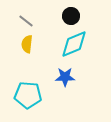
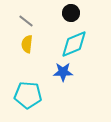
black circle: moved 3 px up
blue star: moved 2 px left, 5 px up
